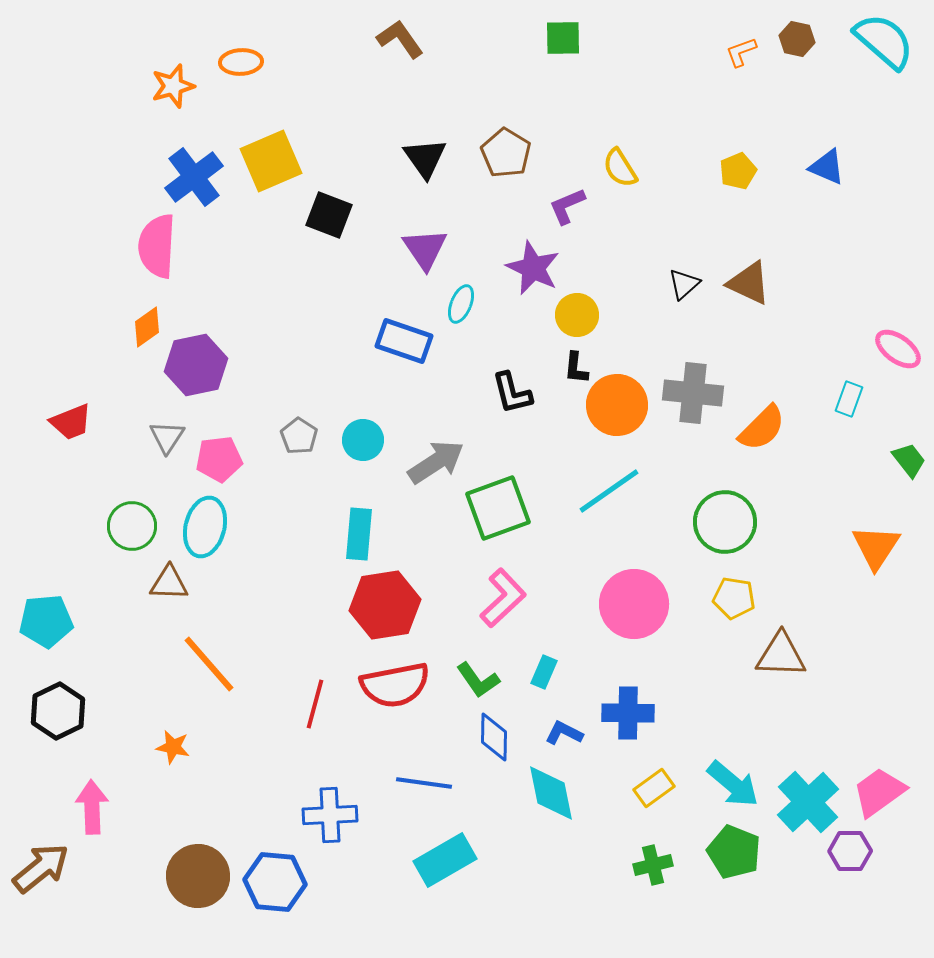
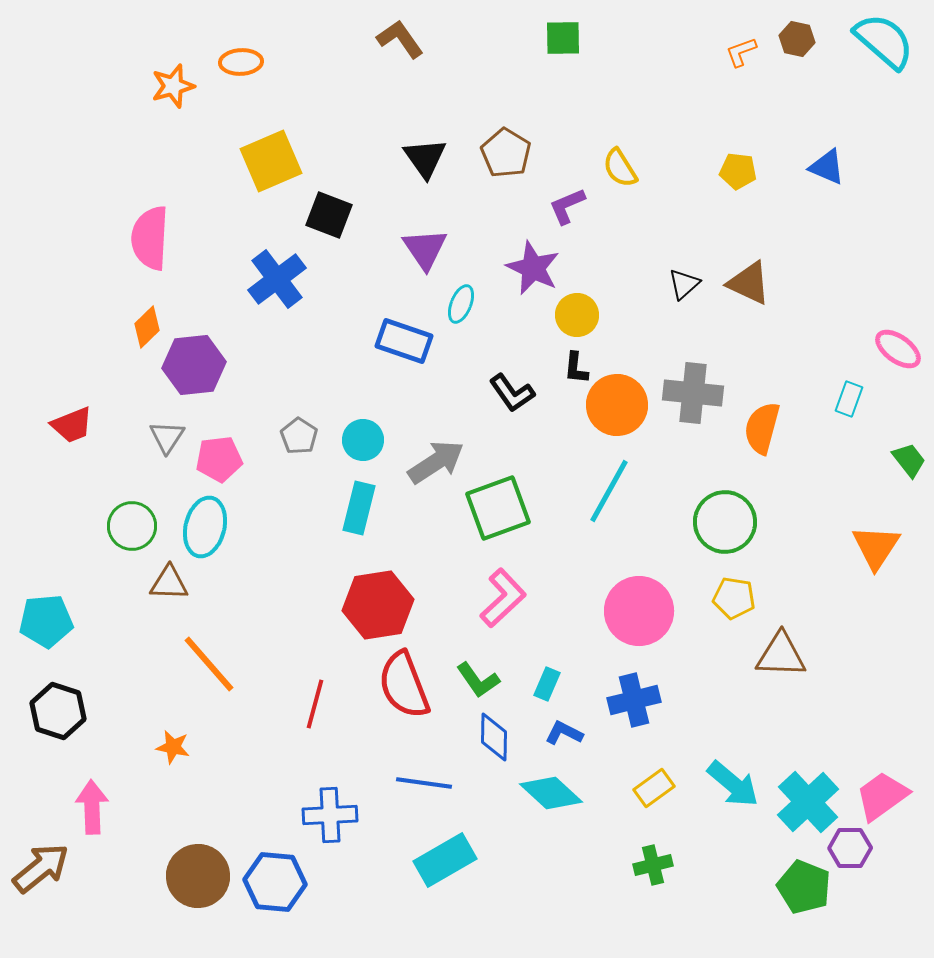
yellow pentagon at (738, 171): rotated 30 degrees clockwise
blue cross at (194, 177): moved 83 px right, 102 px down
pink semicircle at (157, 246): moved 7 px left, 8 px up
orange diamond at (147, 327): rotated 9 degrees counterclockwise
purple hexagon at (196, 365): moved 2 px left; rotated 6 degrees clockwise
black L-shape at (512, 393): rotated 21 degrees counterclockwise
red trapezoid at (71, 422): moved 1 px right, 3 px down
orange semicircle at (762, 428): rotated 150 degrees clockwise
cyan line at (609, 491): rotated 26 degrees counterclockwise
cyan rectangle at (359, 534): moved 26 px up; rotated 9 degrees clockwise
pink circle at (634, 604): moved 5 px right, 7 px down
red hexagon at (385, 605): moved 7 px left
cyan rectangle at (544, 672): moved 3 px right, 12 px down
red semicircle at (395, 685): moved 9 px right; rotated 80 degrees clockwise
black hexagon at (58, 711): rotated 16 degrees counterclockwise
blue cross at (628, 713): moved 6 px right, 13 px up; rotated 15 degrees counterclockwise
pink trapezoid at (879, 792): moved 3 px right, 4 px down
cyan diamond at (551, 793): rotated 36 degrees counterclockwise
purple hexagon at (850, 851): moved 3 px up
green pentagon at (734, 852): moved 70 px right, 35 px down
